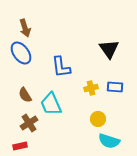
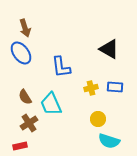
black triangle: rotated 25 degrees counterclockwise
brown semicircle: moved 2 px down
